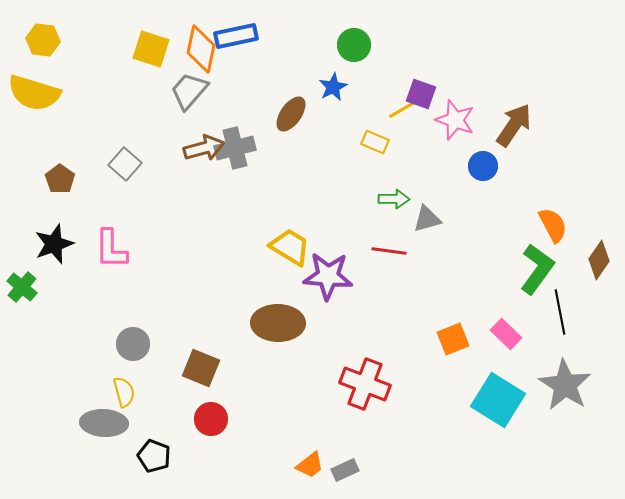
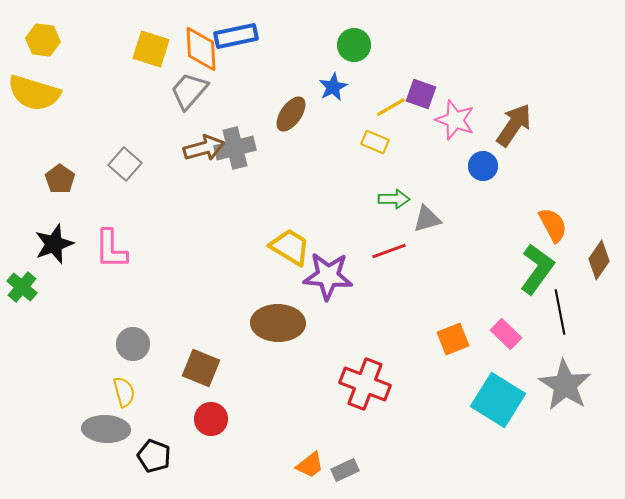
orange diamond at (201, 49): rotated 15 degrees counterclockwise
yellow line at (403, 109): moved 12 px left, 2 px up
red line at (389, 251): rotated 28 degrees counterclockwise
gray ellipse at (104, 423): moved 2 px right, 6 px down
